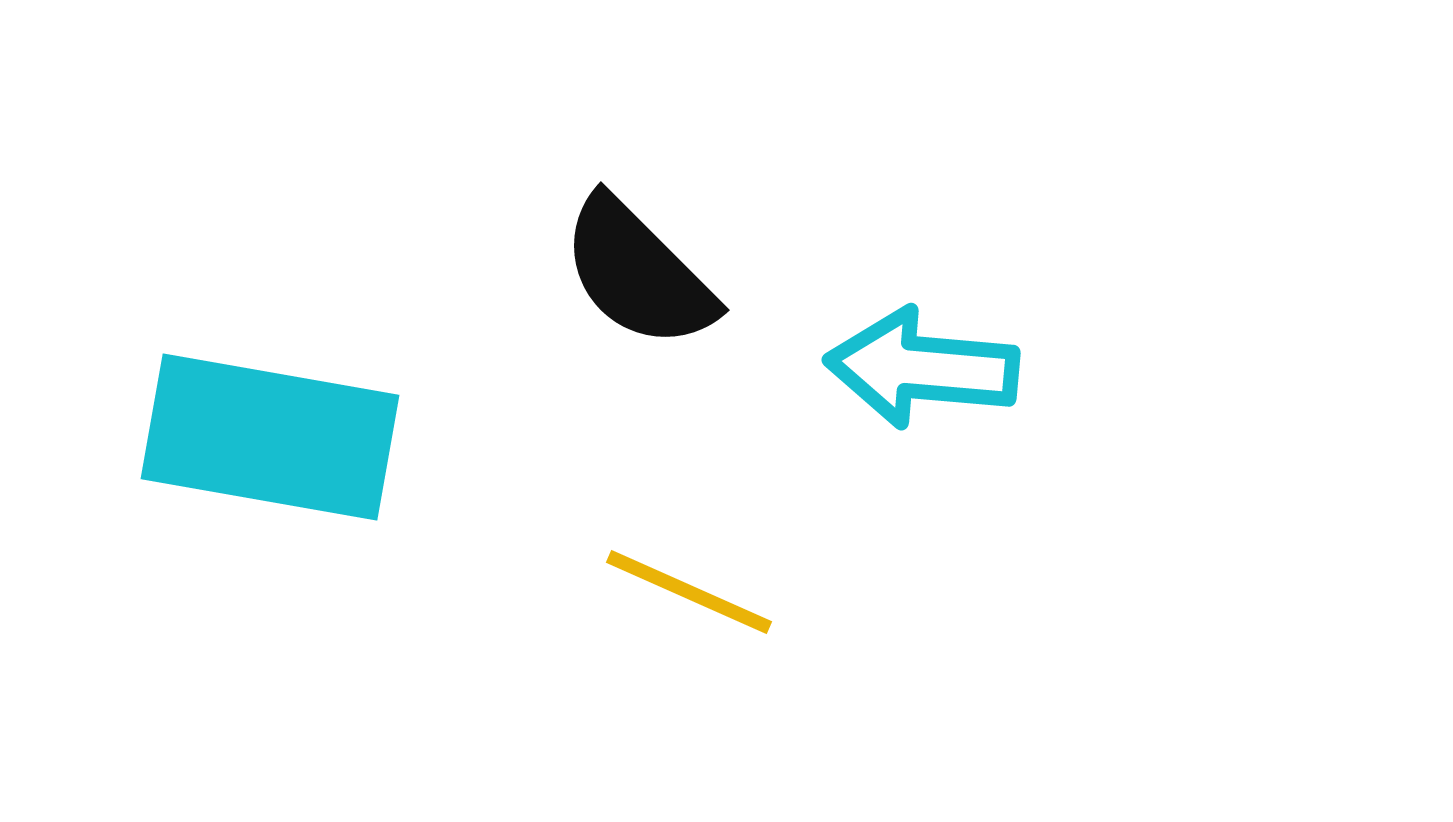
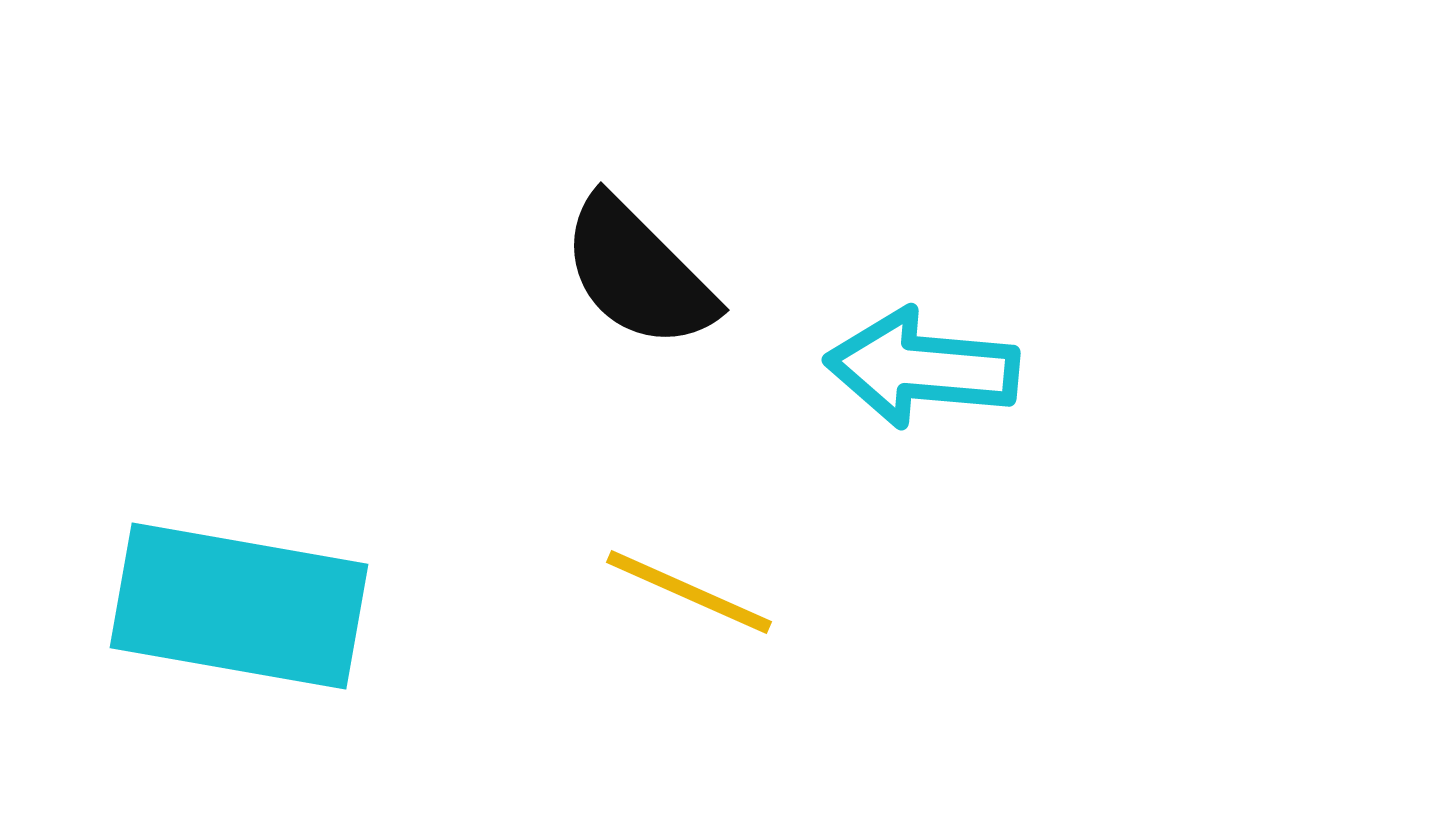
cyan rectangle: moved 31 px left, 169 px down
